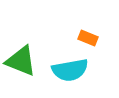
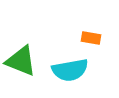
orange rectangle: moved 3 px right; rotated 12 degrees counterclockwise
